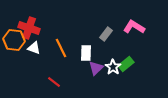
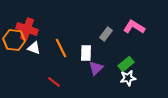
red cross: moved 2 px left, 1 px down
white star: moved 15 px right, 11 px down; rotated 28 degrees clockwise
